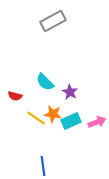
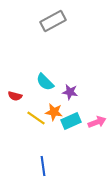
purple star: rotated 21 degrees counterclockwise
orange star: moved 1 px right, 2 px up
